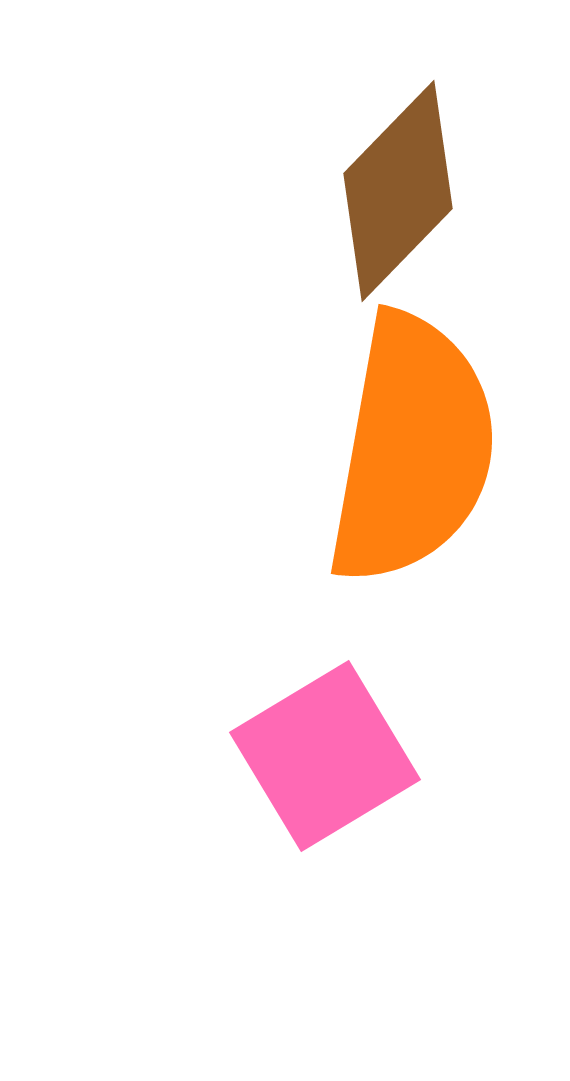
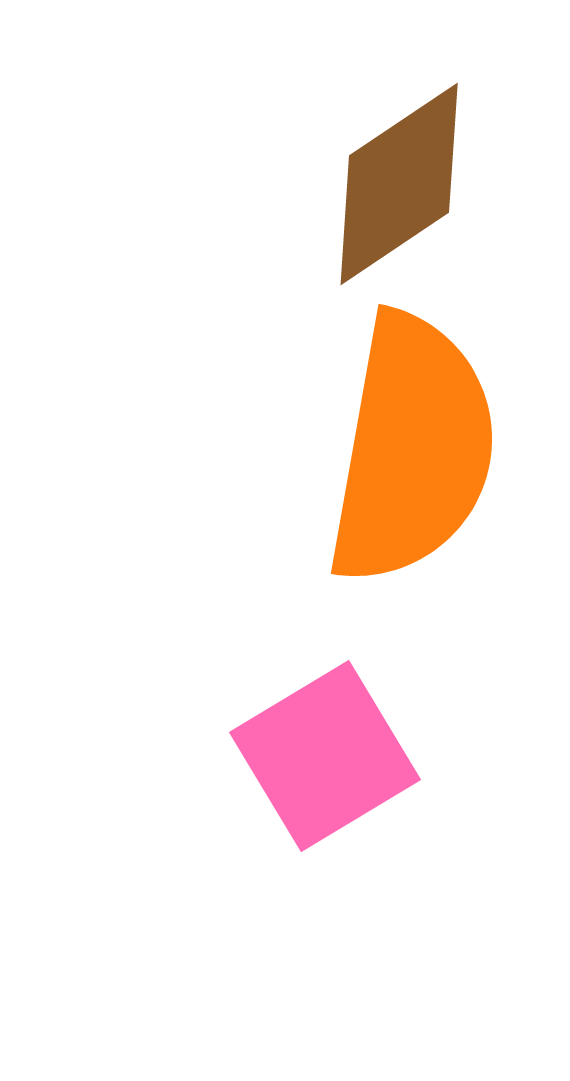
brown diamond: moved 1 px right, 7 px up; rotated 12 degrees clockwise
